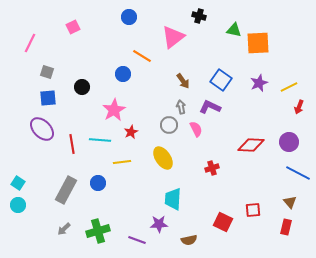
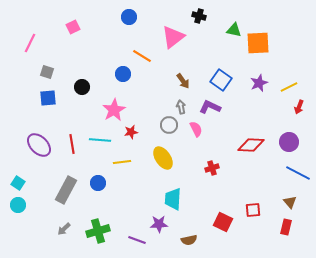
purple ellipse at (42, 129): moved 3 px left, 16 px down
red star at (131, 132): rotated 16 degrees clockwise
